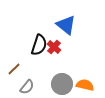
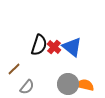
blue triangle: moved 6 px right, 22 px down
gray circle: moved 6 px right
